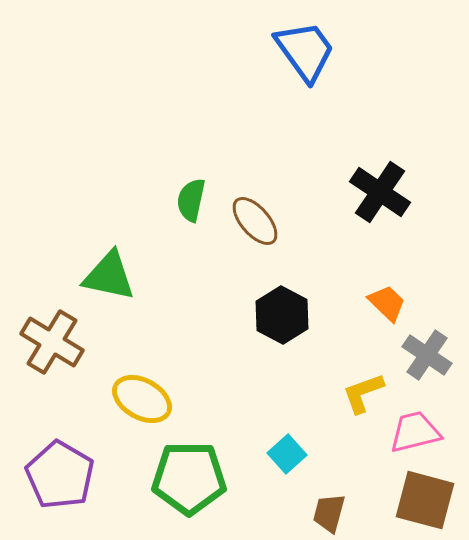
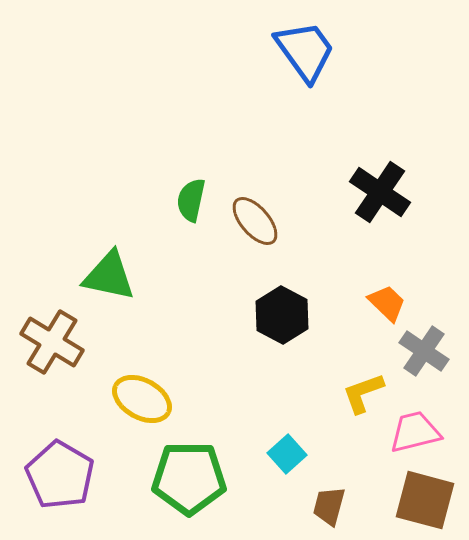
gray cross: moved 3 px left, 4 px up
brown trapezoid: moved 7 px up
